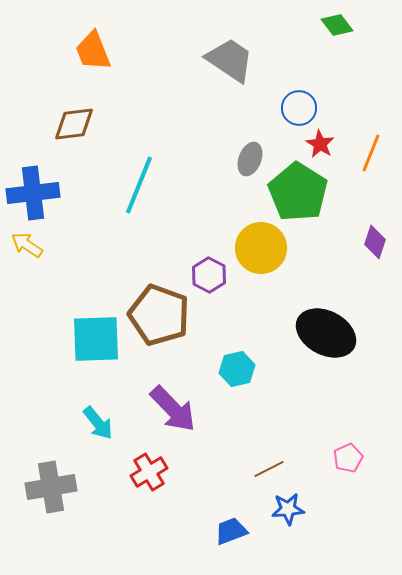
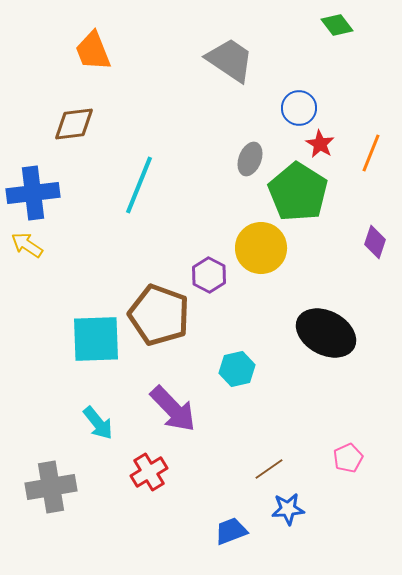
brown line: rotated 8 degrees counterclockwise
